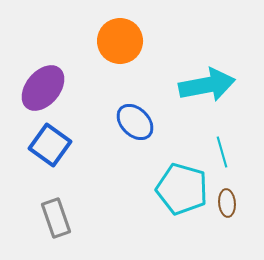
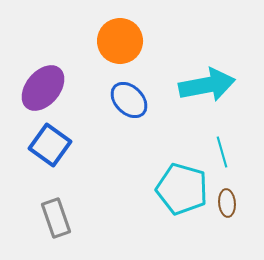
blue ellipse: moved 6 px left, 22 px up
